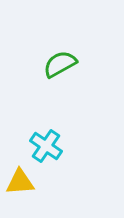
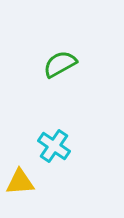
cyan cross: moved 8 px right
